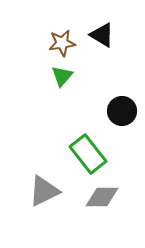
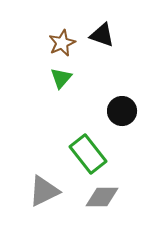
black triangle: rotated 12 degrees counterclockwise
brown star: rotated 16 degrees counterclockwise
green triangle: moved 1 px left, 2 px down
